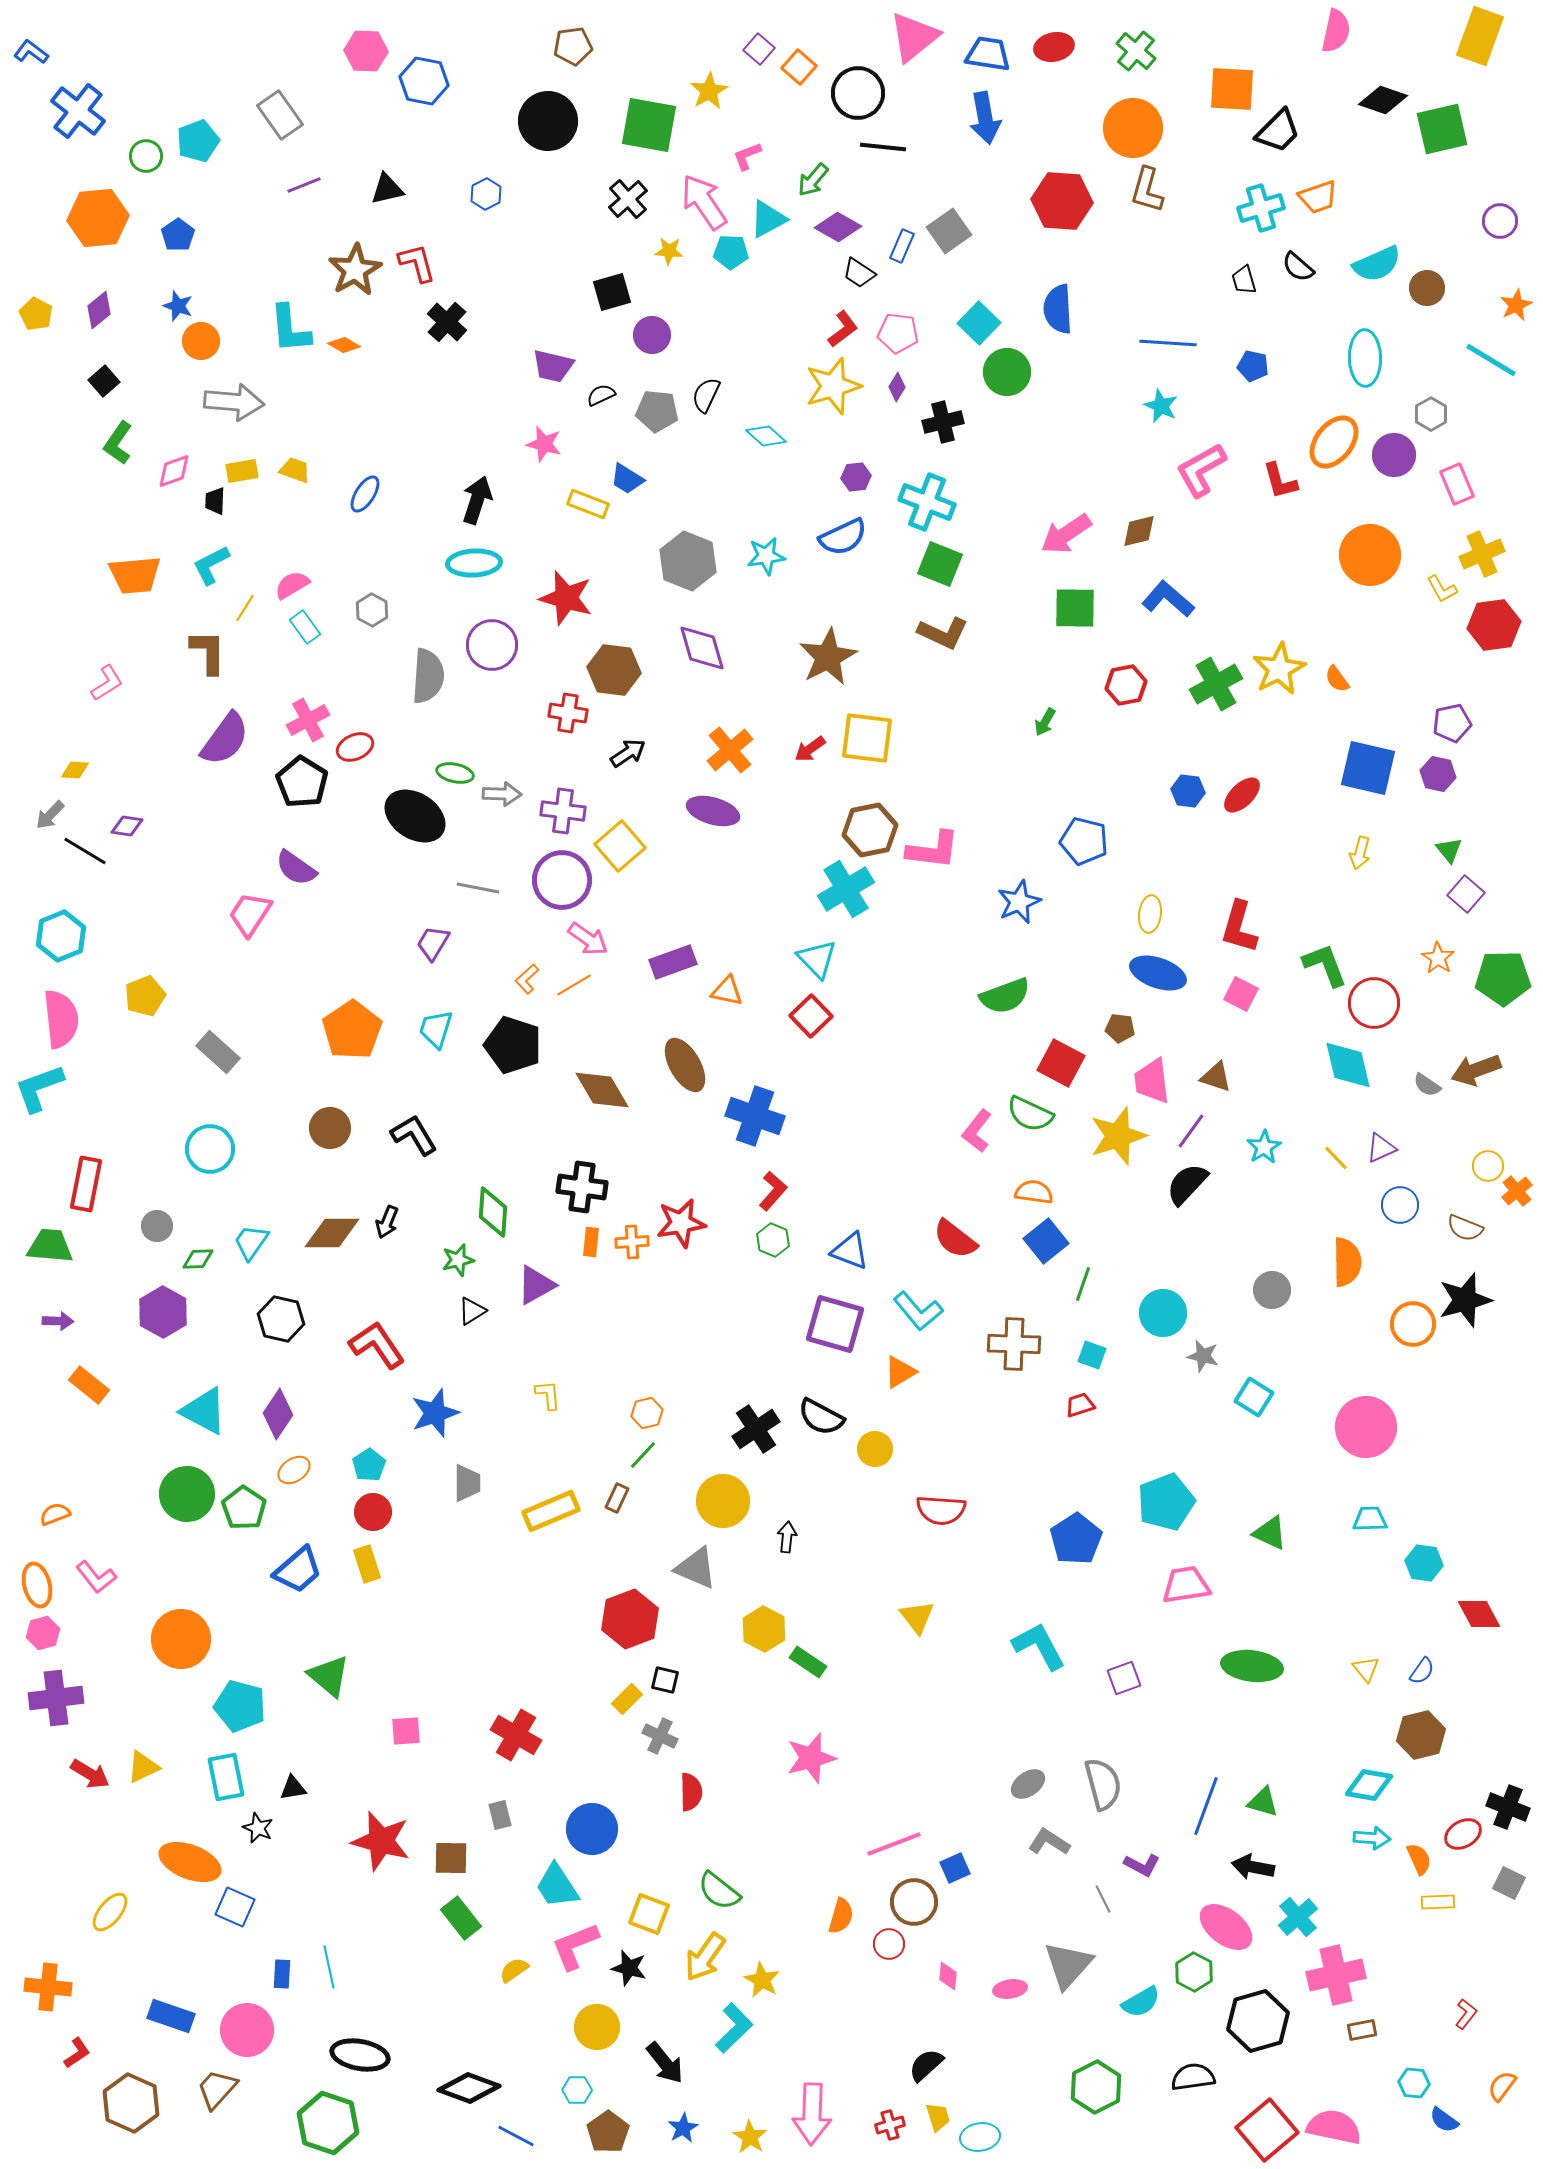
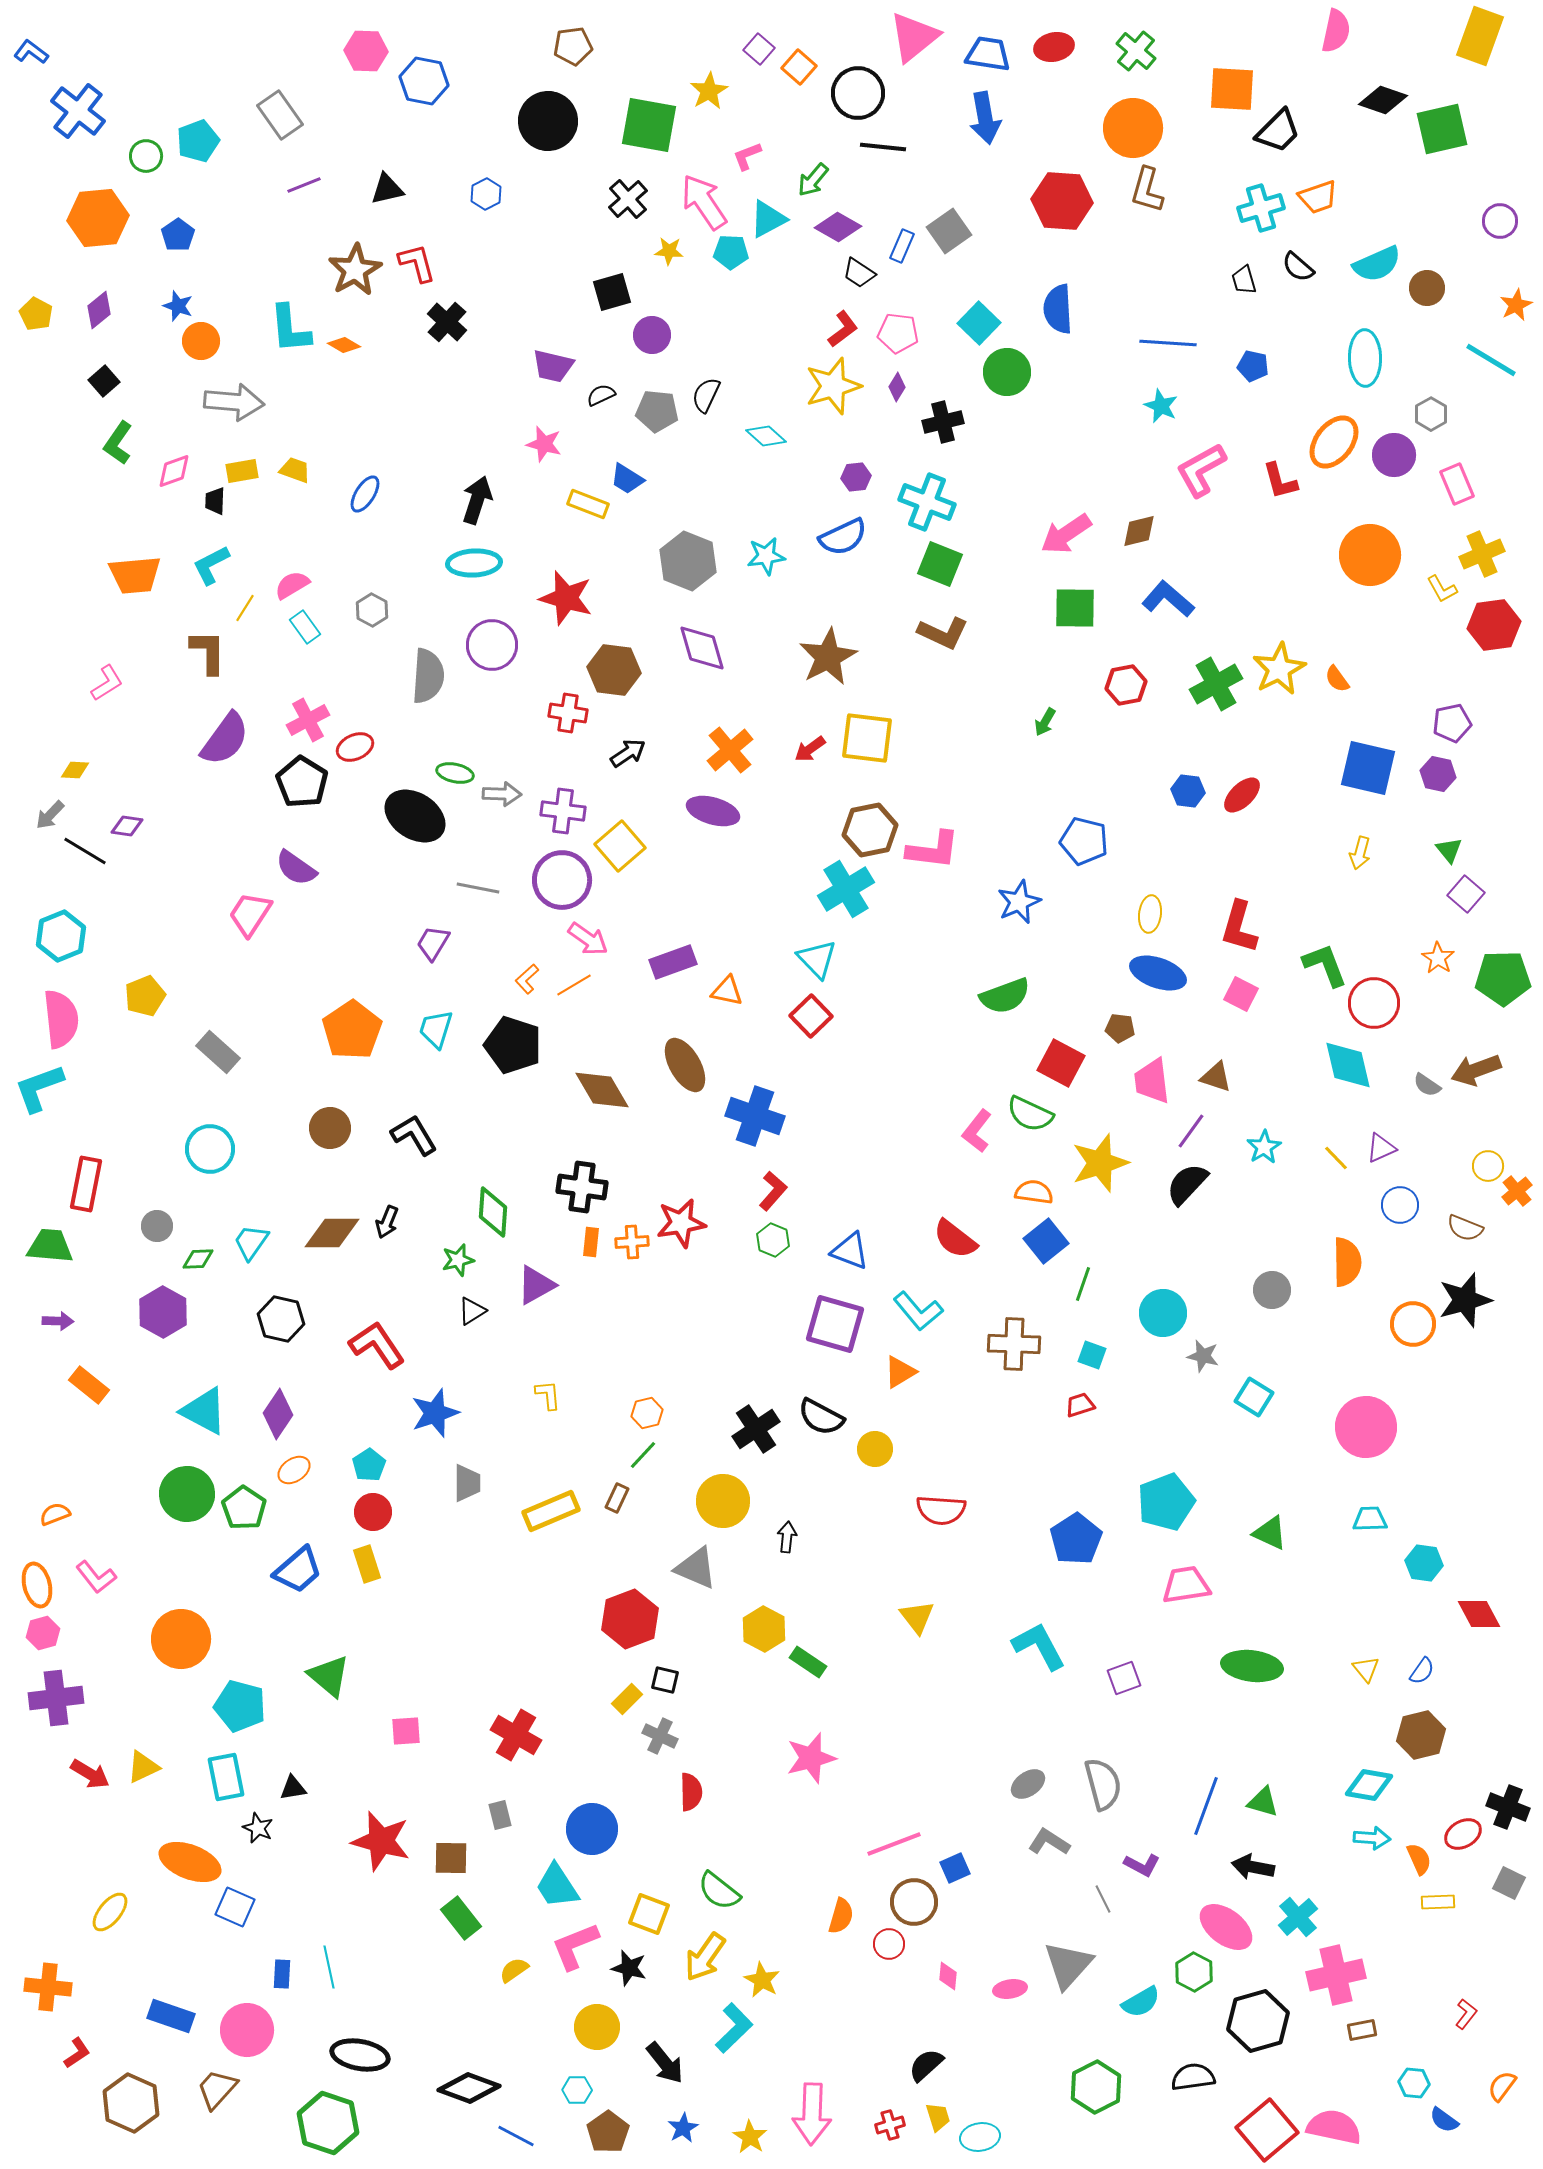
yellow star at (1118, 1136): moved 18 px left, 27 px down
